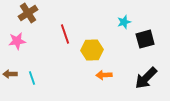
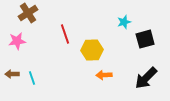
brown arrow: moved 2 px right
